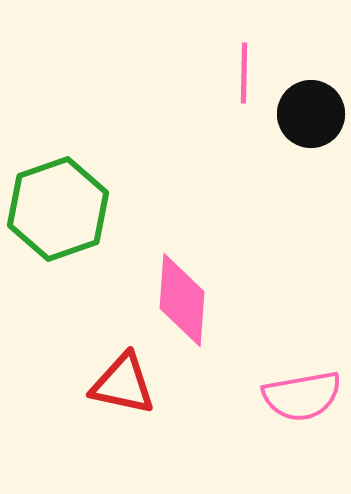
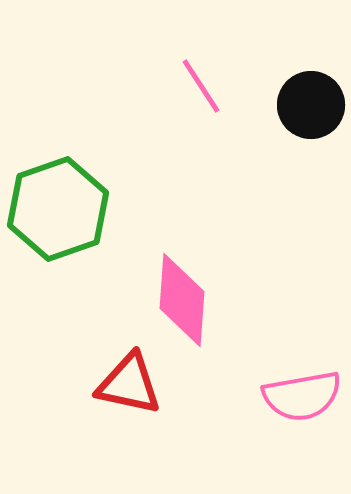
pink line: moved 43 px left, 13 px down; rotated 34 degrees counterclockwise
black circle: moved 9 px up
red triangle: moved 6 px right
